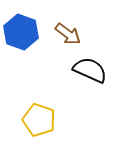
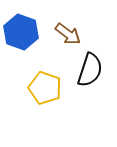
black semicircle: rotated 84 degrees clockwise
yellow pentagon: moved 6 px right, 32 px up
